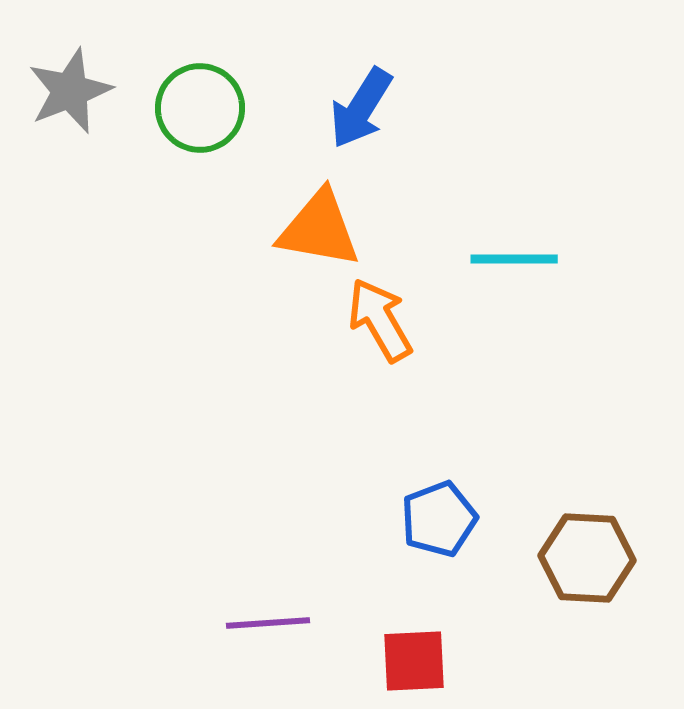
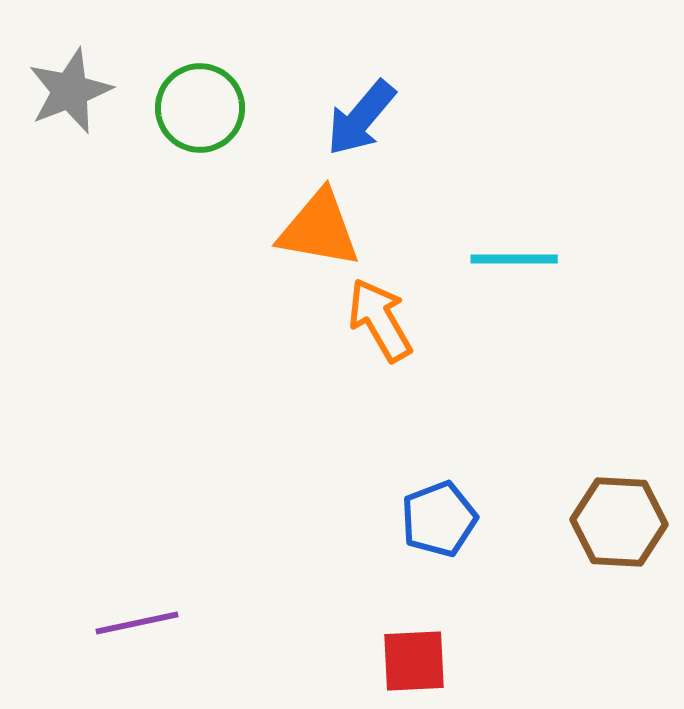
blue arrow: moved 10 px down; rotated 8 degrees clockwise
brown hexagon: moved 32 px right, 36 px up
purple line: moved 131 px left; rotated 8 degrees counterclockwise
